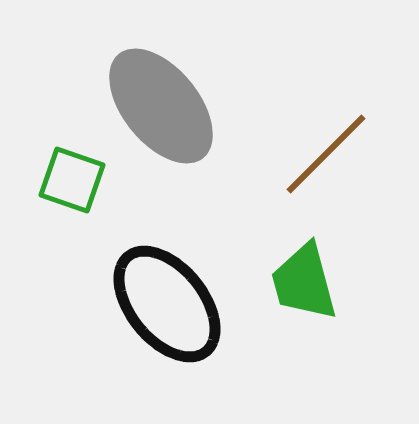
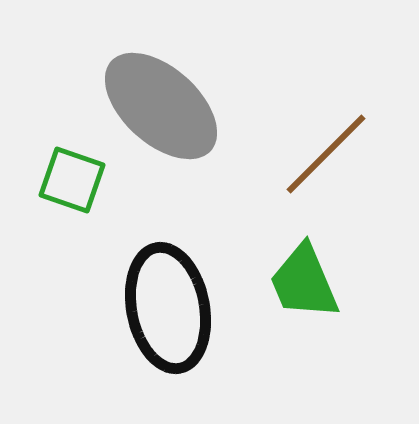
gray ellipse: rotated 9 degrees counterclockwise
green trapezoid: rotated 8 degrees counterclockwise
black ellipse: moved 1 px right, 4 px down; rotated 28 degrees clockwise
